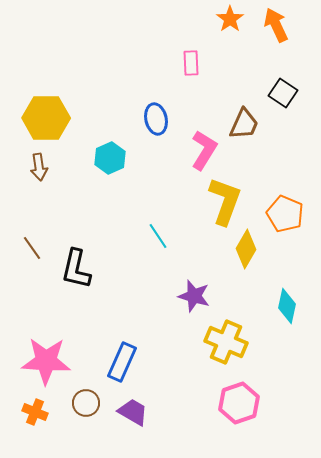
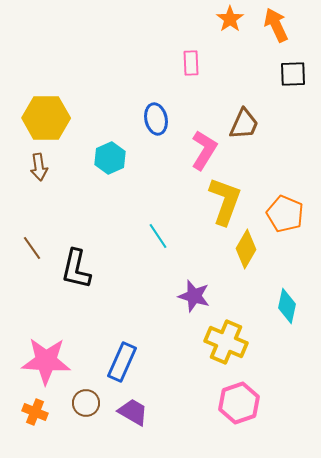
black square: moved 10 px right, 19 px up; rotated 36 degrees counterclockwise
